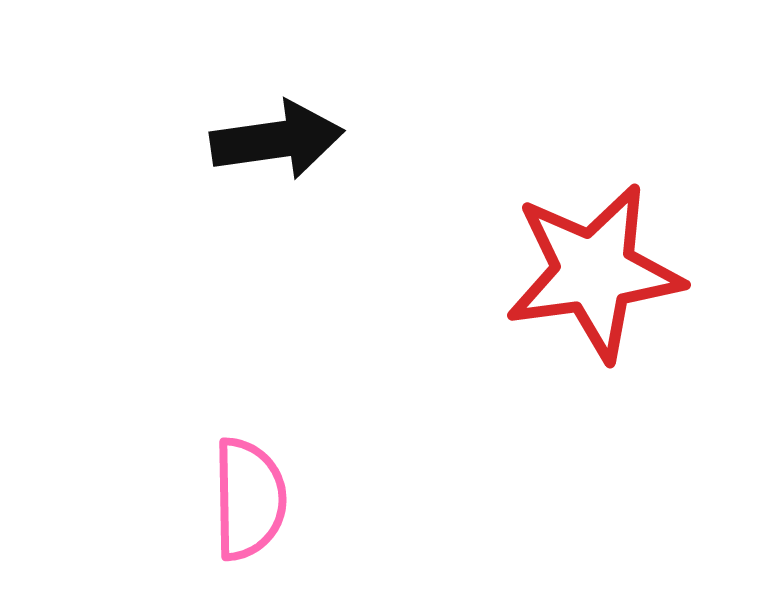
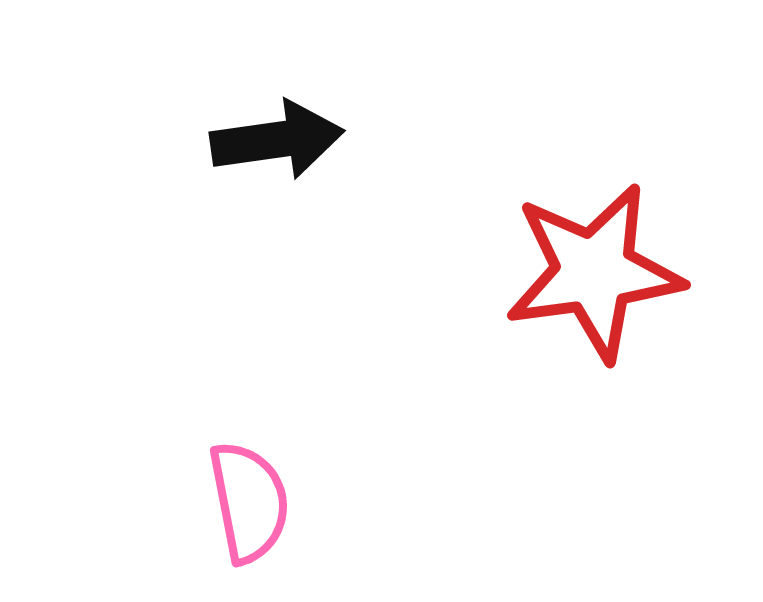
pink semicircle: moved 3 px down; rotated 10 degrees counterclockwise
